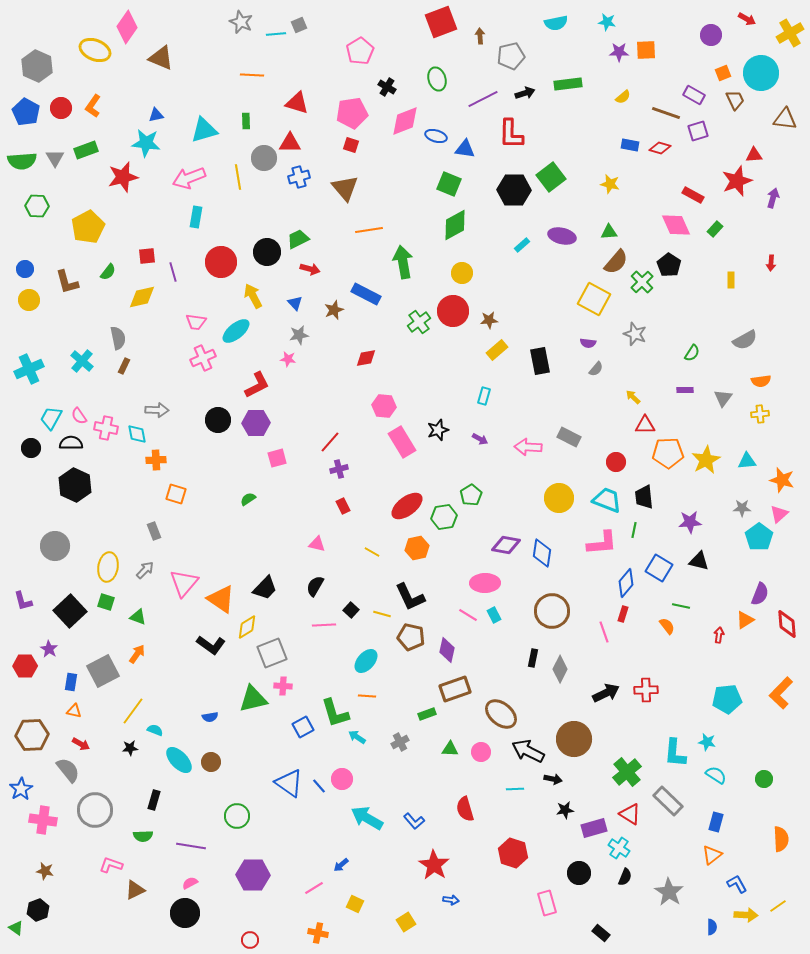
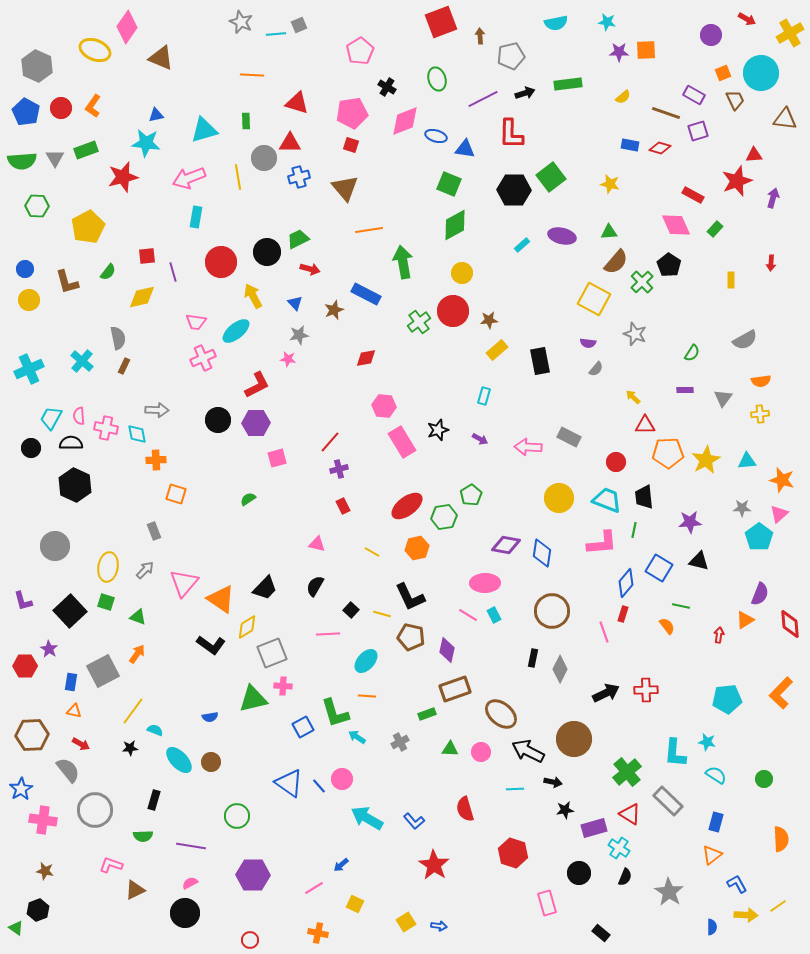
pink semicircle at (79, 416): rotated 30 degrees clockwise
red diamond at (787, 624): moved 3 px right
pink line at (324, 625): moved 4 px right, 9 px down
black arrow at (553, 779): moved 3 px down
blue arrow at (451, 900): moved 12 px left, 26 px down
